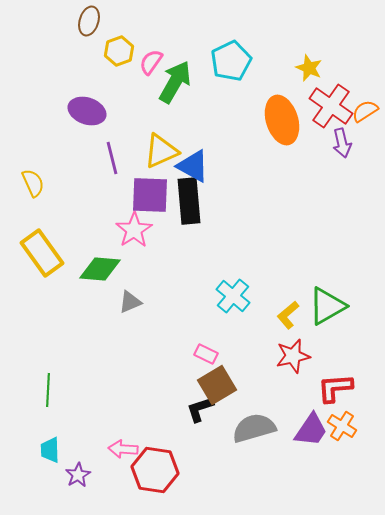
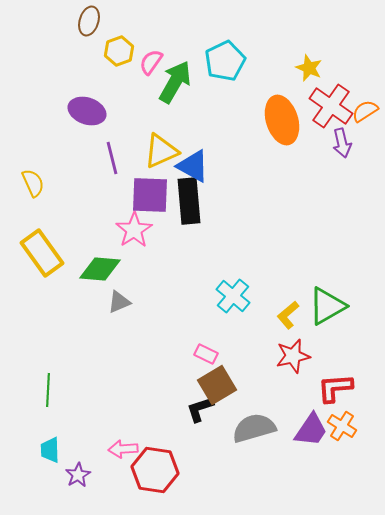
cyan pentagon: moved 6 px left
gray triangle: moved 11 px left
pink arrow: rotated 8 degrees counterclockwise
